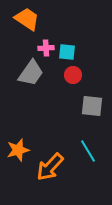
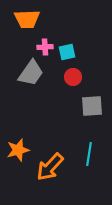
orange trapezoid: rotated 144 degrees clockwise
pink cross: moved 1 px left, 1 px up
cyan square: rotated 18 degrees counterclockwise
red circle: moved 2 px down
gray square: rotated 10 degrees counterclockwise
cyan line: moved 1 px right, 3 px down; rotated 40 degrees clockwise
